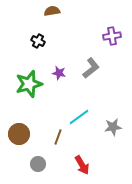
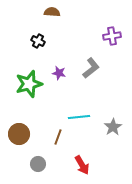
brown semicircle: moved 1 px down; rotated 14 degrees clockwise
cyan line: rotated 30 degrees clockwise
gray star: rotated 24 degrees counterclockwise
